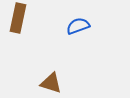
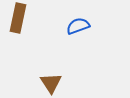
brown triangle: rotated 40 degrees clockwise
